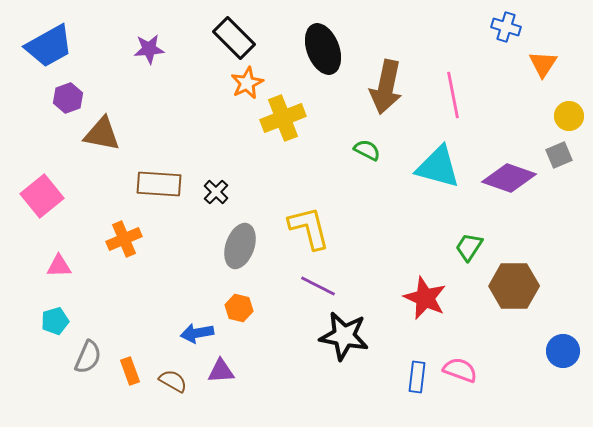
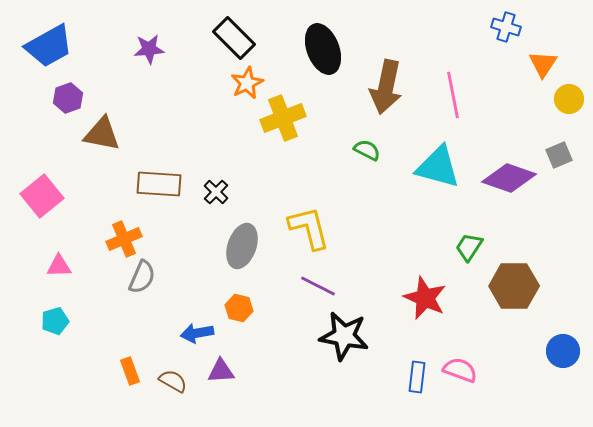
yellow circle: moved 17 px up
gray ellipse: moved 2 px right
gray semicircle: moved 54 px right, 80 px up
